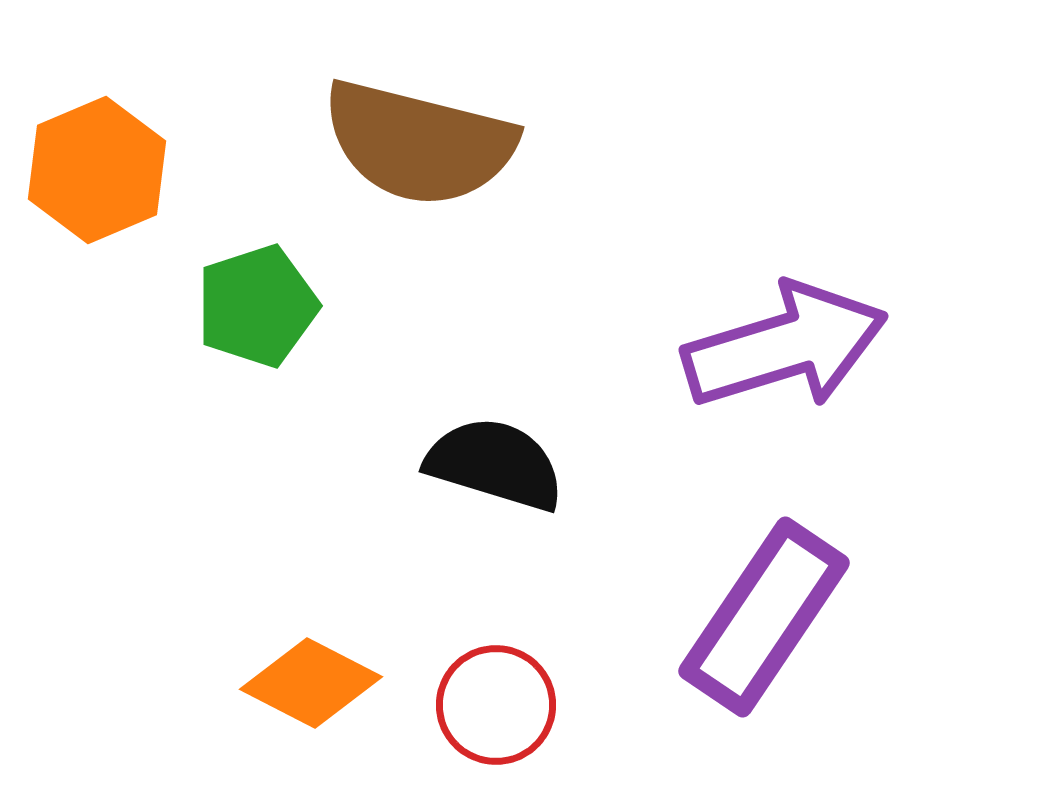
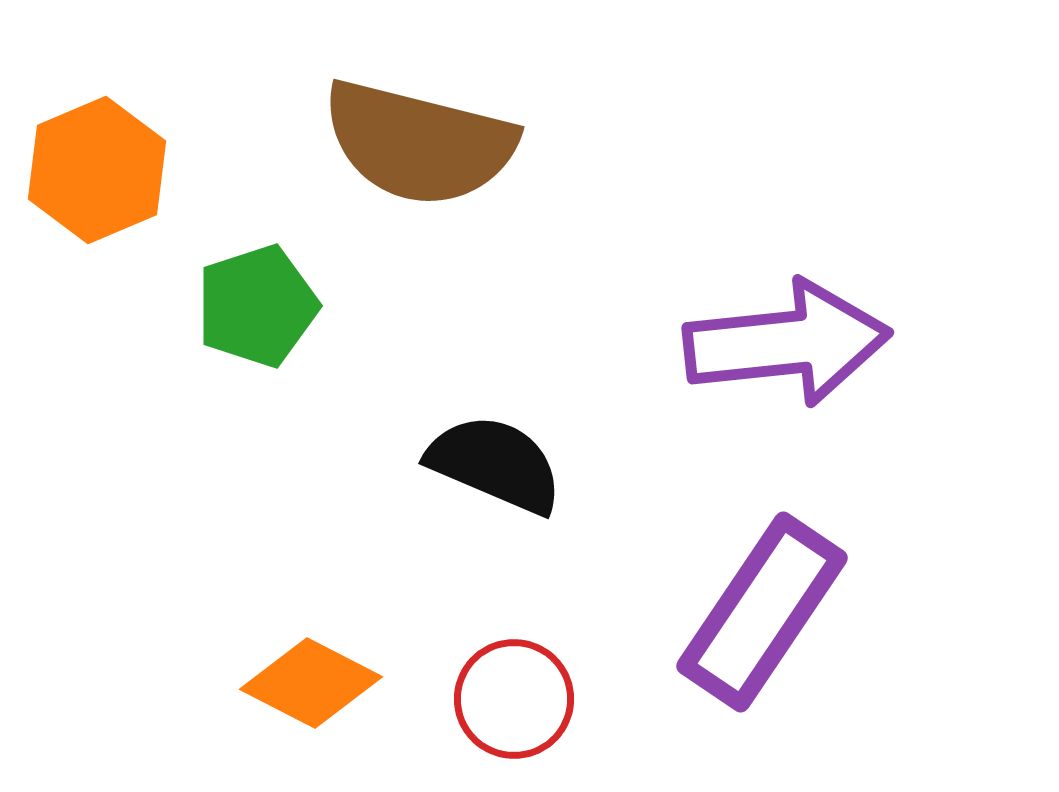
purple arrow: moved 2 px right, 3 px up; rotated 11 degrees clockwise
black semicircle: rotated 6 degrees clockwise
purple rectangle: moved 2 px left, 5 px up
red circle: moved 18 px right, 6 px up
